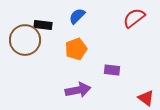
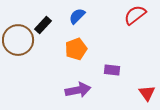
red semicircle: moved 1 px right, 3 px up
black rectangle: rotated 54 degrees counterclockwise
brown circle: moved 7 px left
red triangle: moved 1 px right, 5 px up; rotated 18 degrees clockwise
